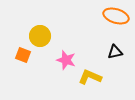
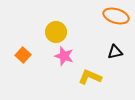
yellow circle: moved 16 px right, 4 px up
orange square: rotated 21 degrees clockwise
pink star: moved 2 px left, 4 px up
